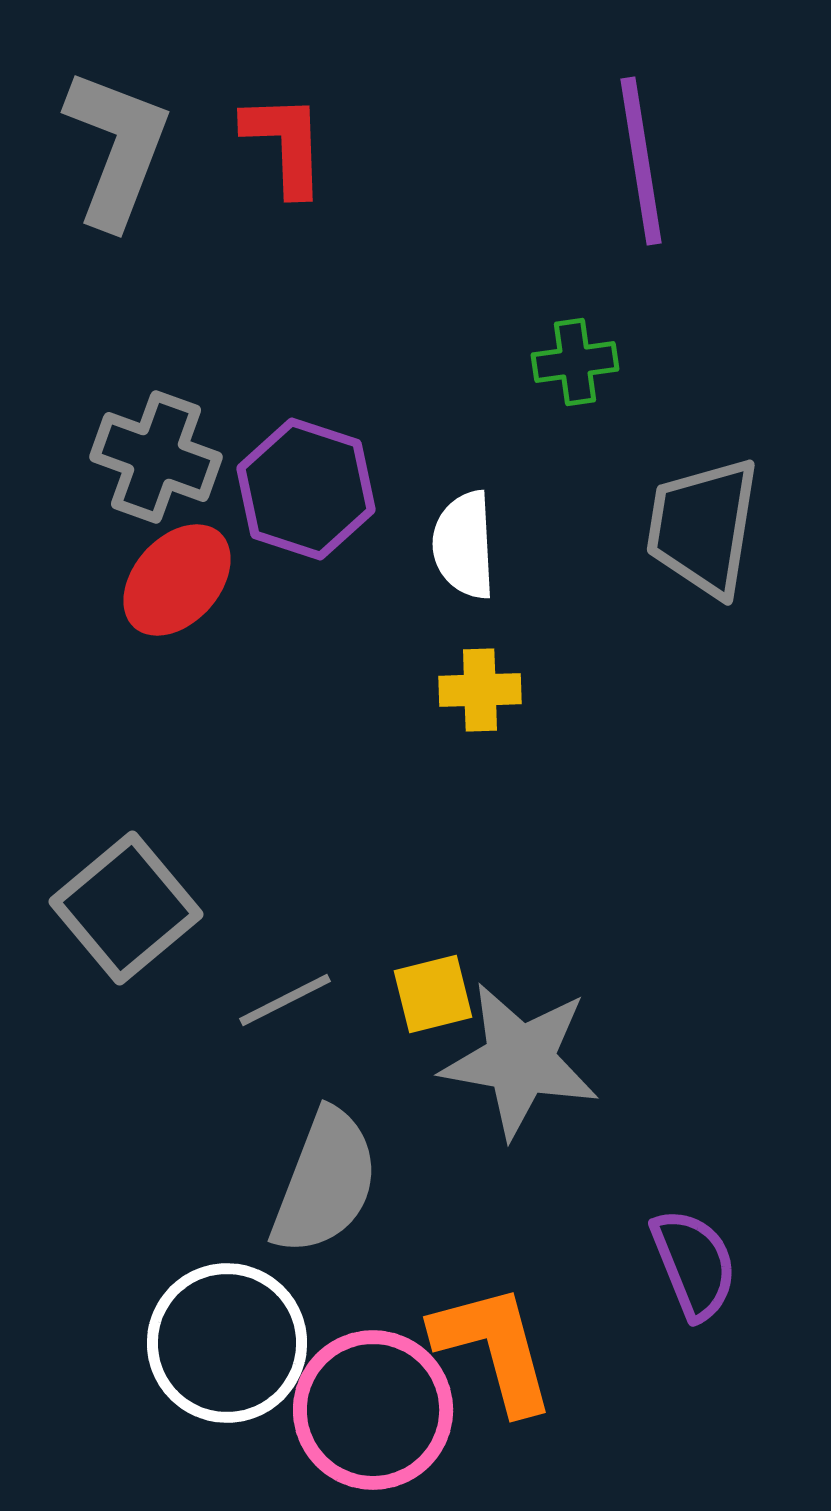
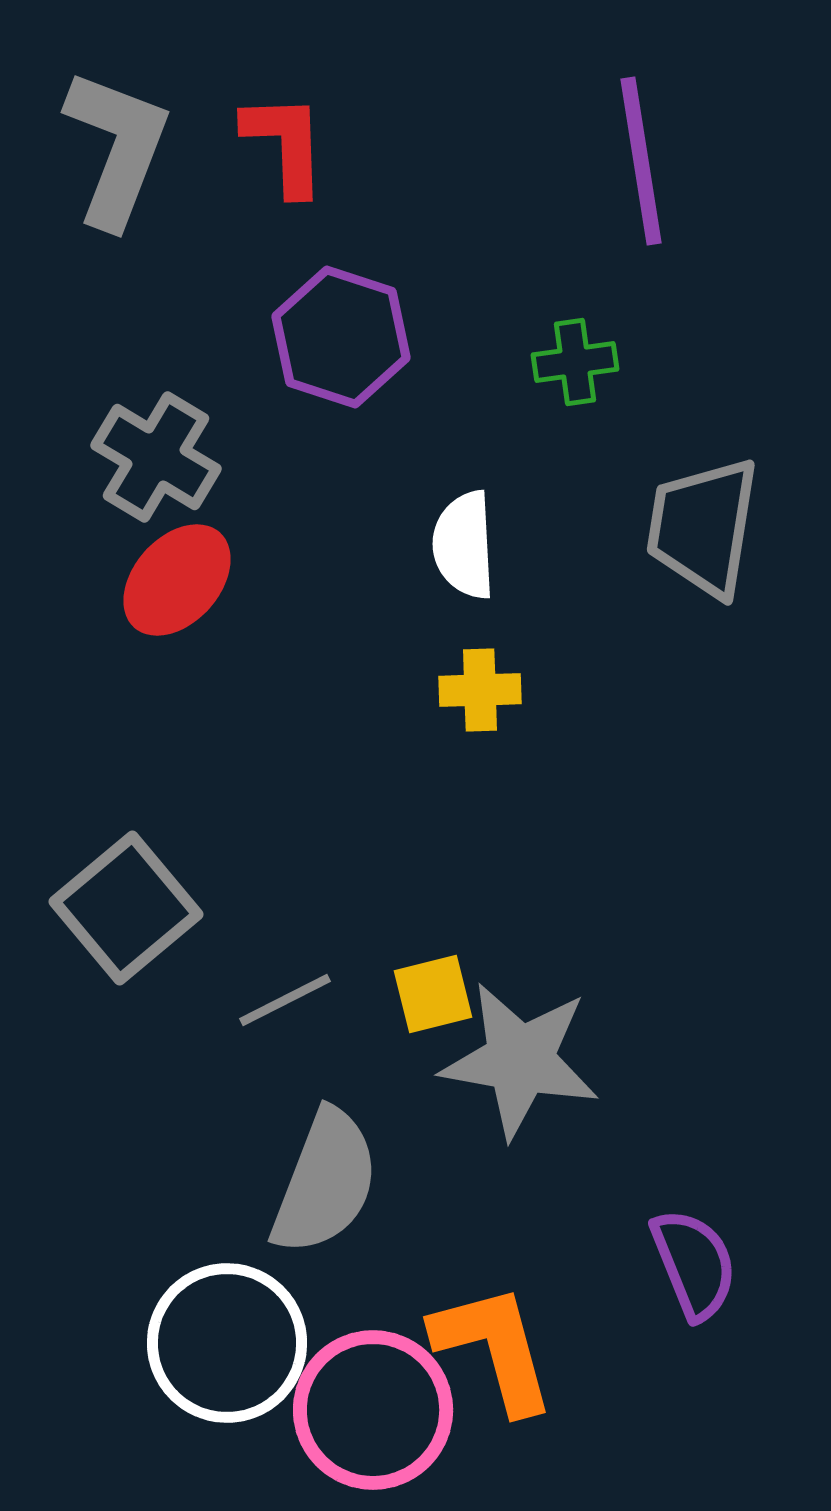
gray cross: rotated 11 degrees clockwise
purple hexagon: moved 35 px right, 152 px up
